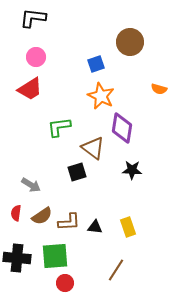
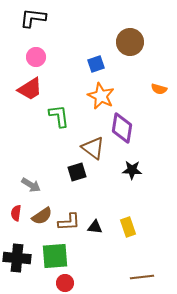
green L-shape: moved 11 px up; rotated 90 degrees clockwise
brown line: moved 26 px right, 7 px down; rotated 50 degrees clockwise
